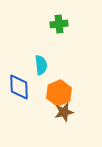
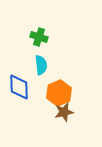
green cross: moved 20 px left, 13 px down; rotated 24 degrees clockwise
